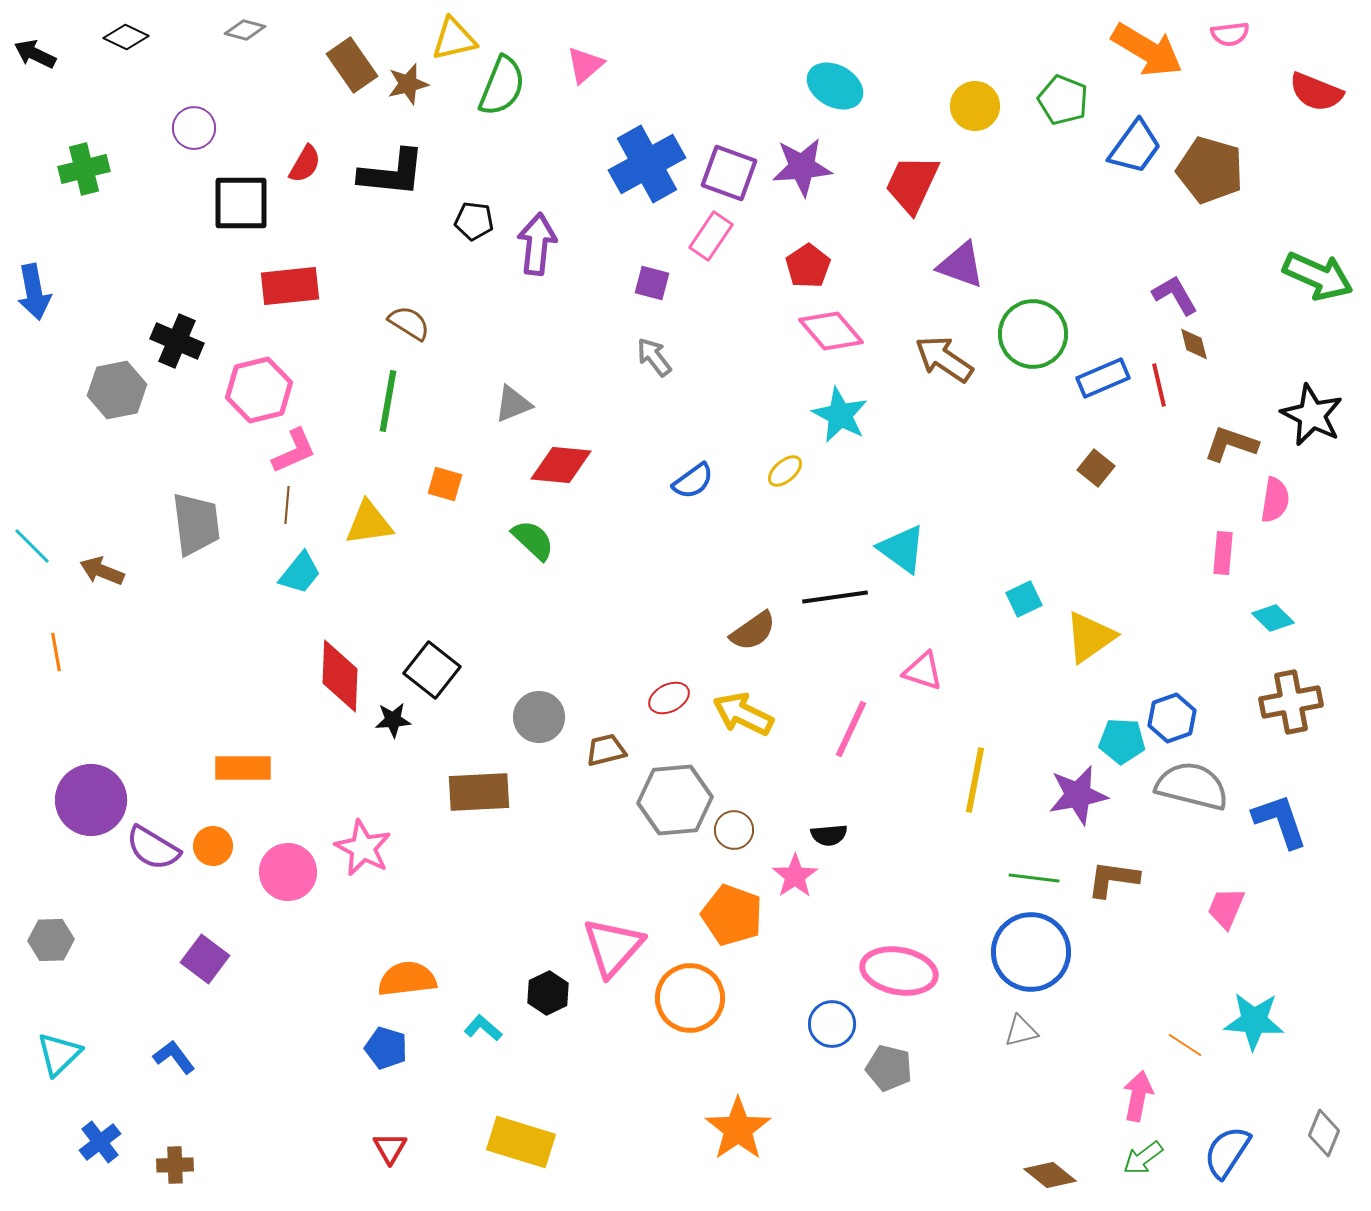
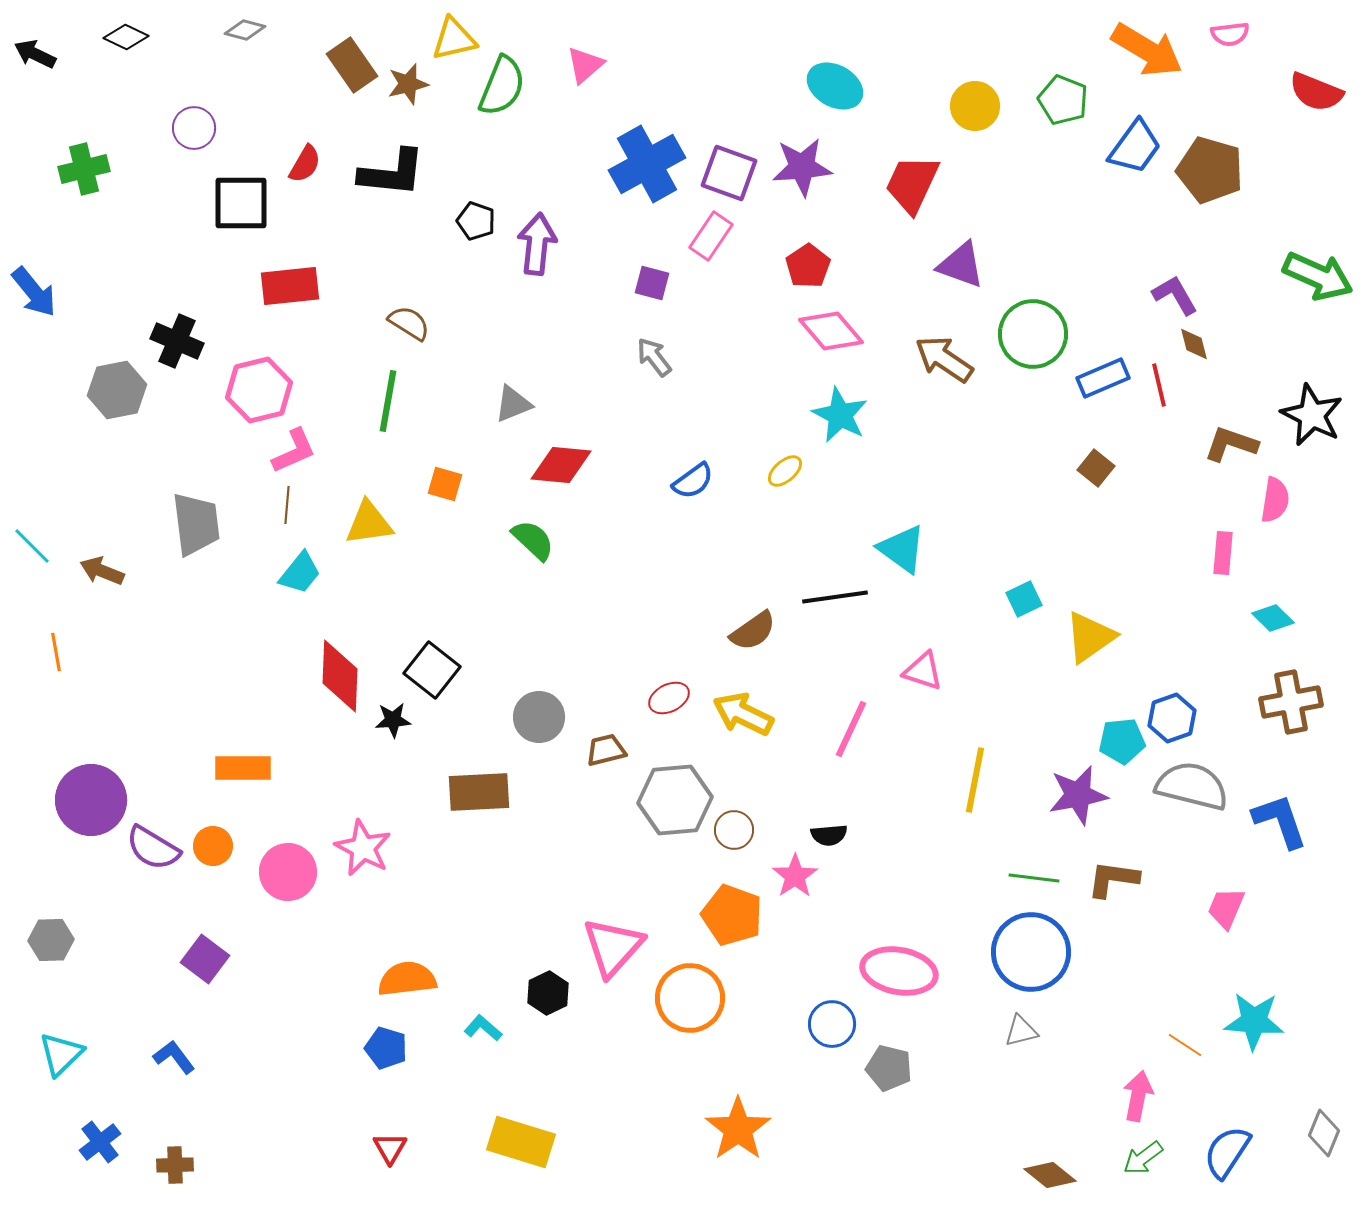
black pentagon at (474, 221): moved 2 px right; rotated 12 degrees clockwise
blue arrow at (34, 292): rotated 28 degrees counterclockwise
cyan pentagon at (1122, 741): rotated 9 degrees counterclockwise
cyan triangle at (59, 1054): moved 2 px right
